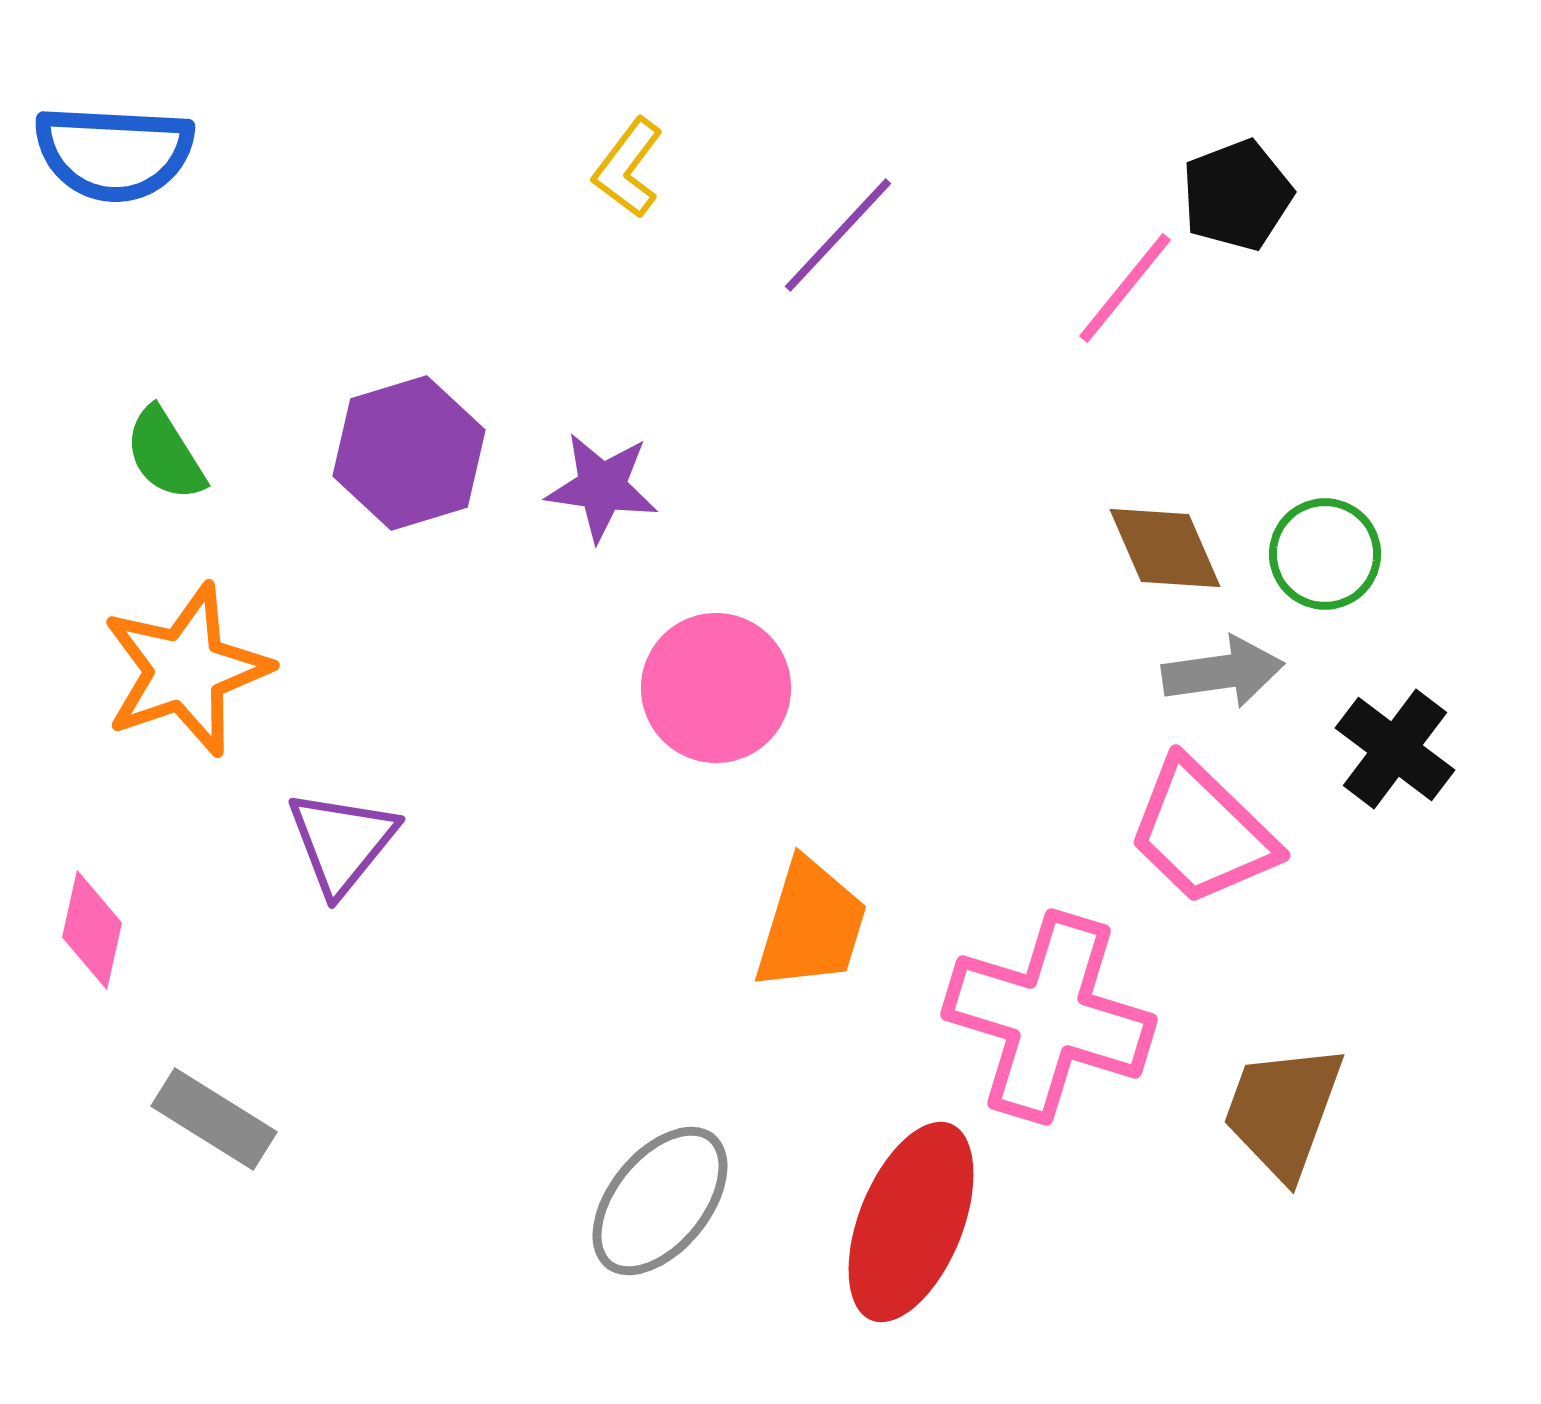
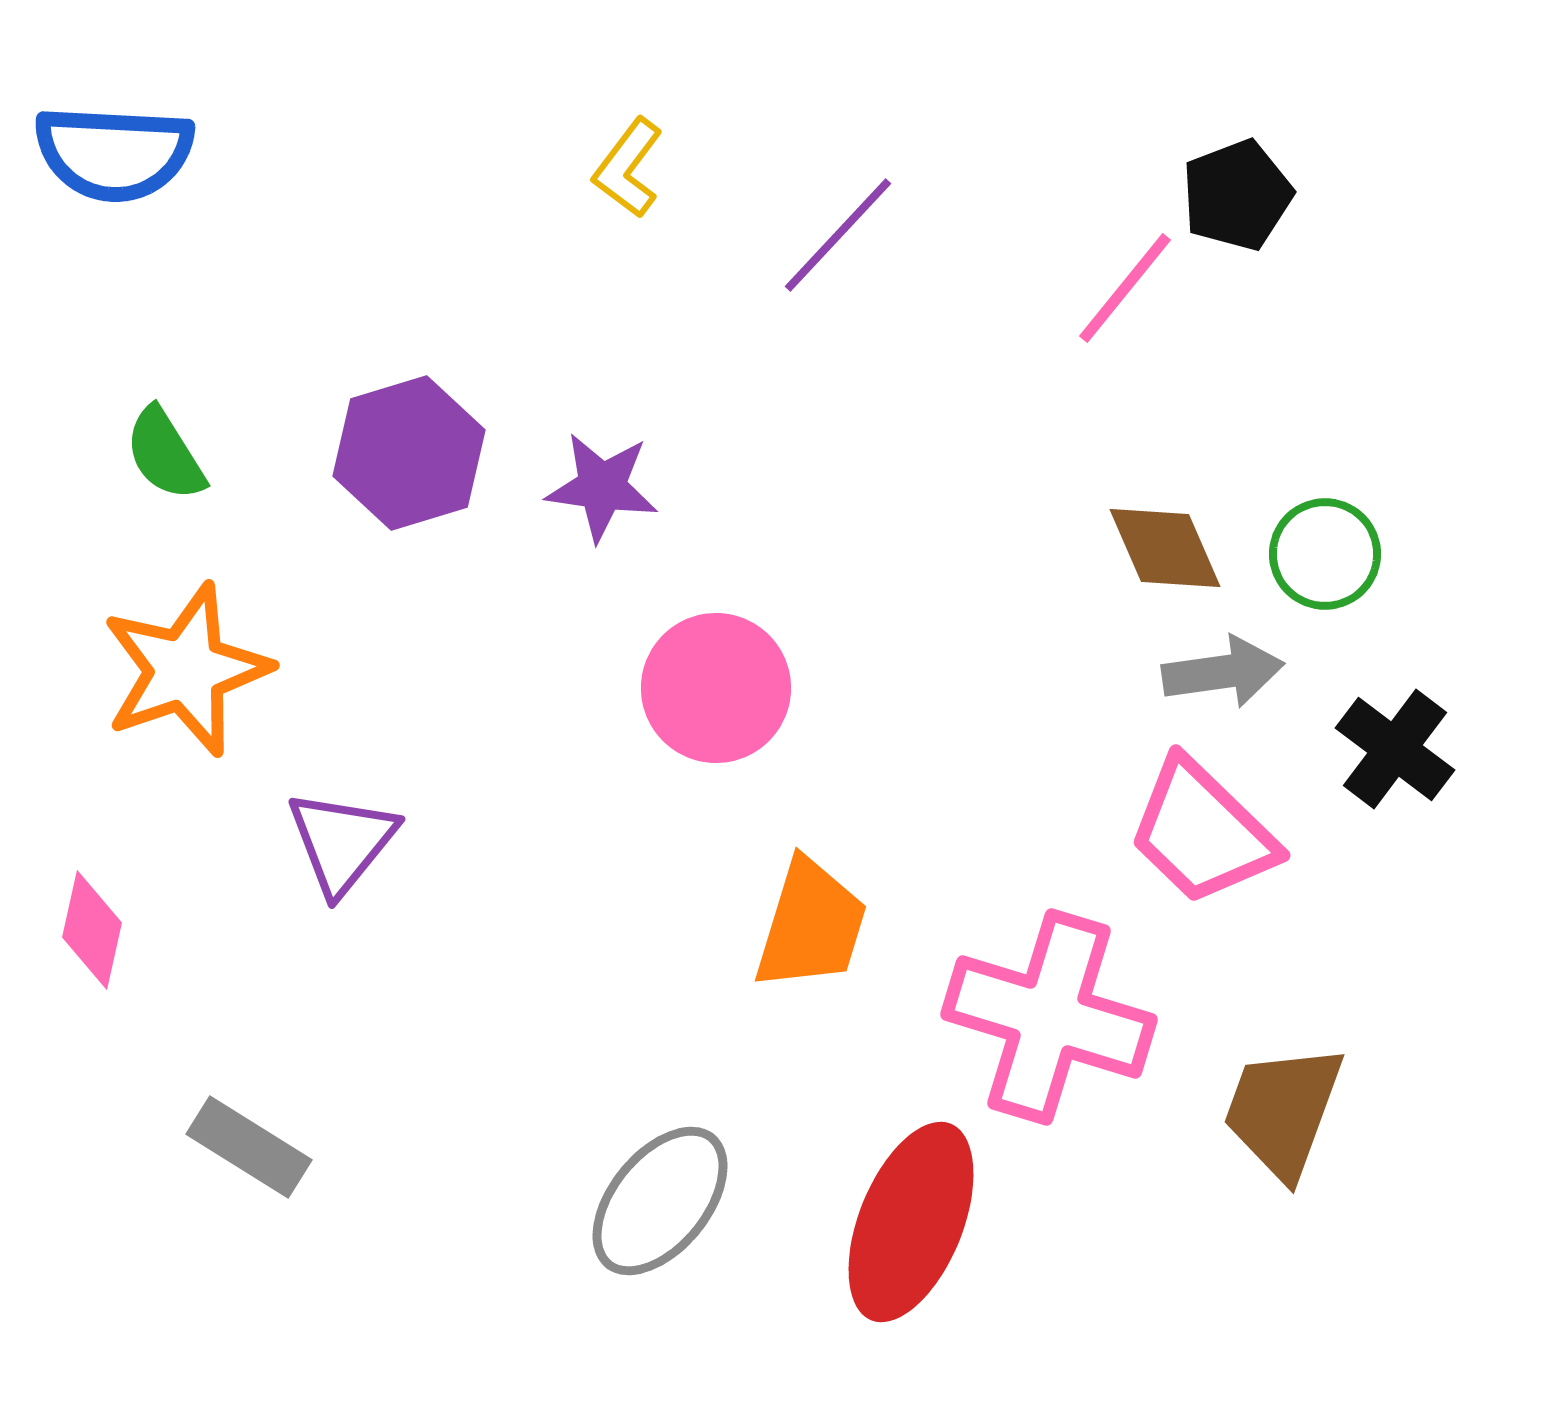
gray rectangle: moved 35 px right, 28 px down
